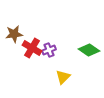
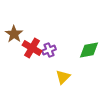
brown star: rotated 30 degrees counterclockwise
green diamond: rotated 45 degrees counterclockwise
